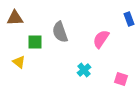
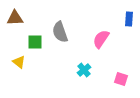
blue rectangle: rotated 24 degrees clockwise
